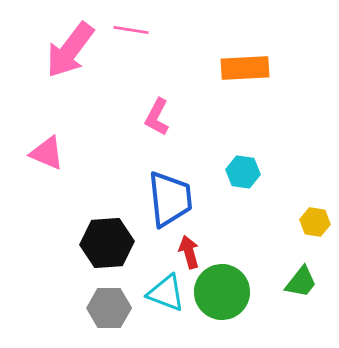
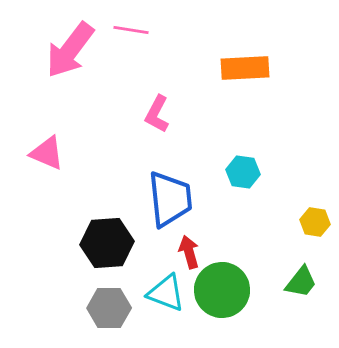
pink L-shape: moved 3 px up
green circle: moved 2 px up
